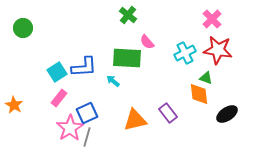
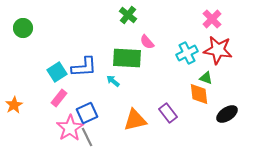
cyan cross: moved 2 px right
orange star: rotated 12 degrees clockwise
gray line: rotated 42 degrees counterclockwise
